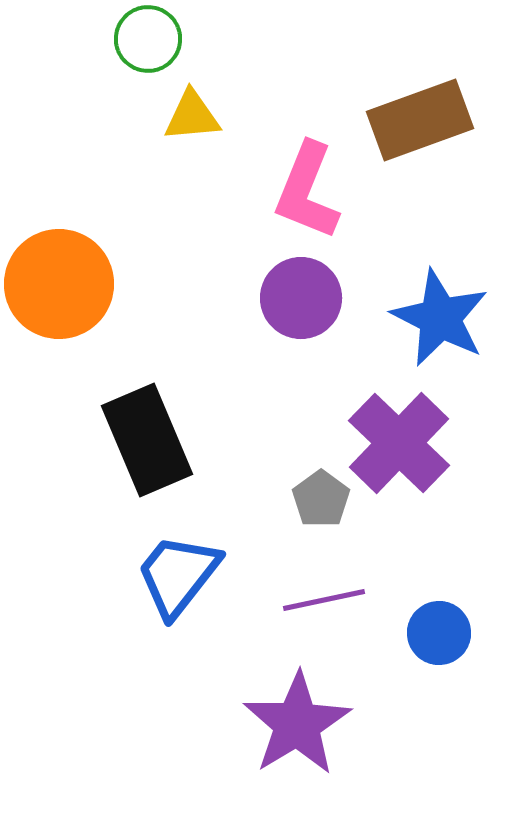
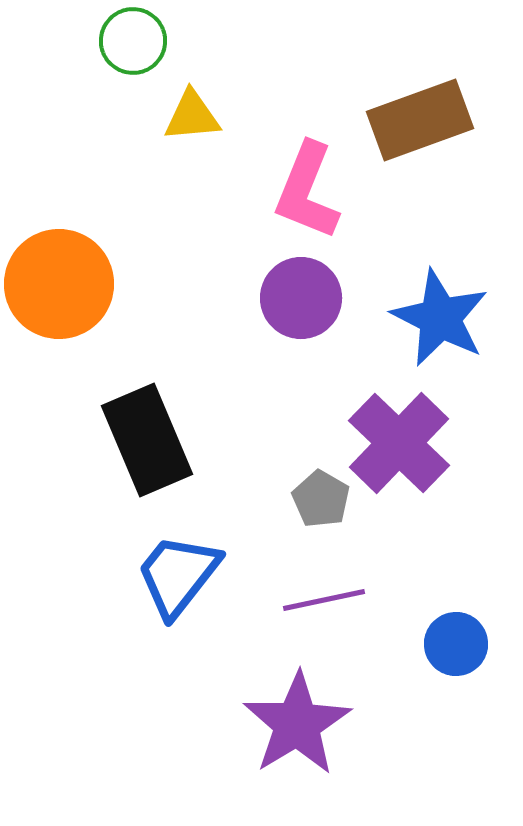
green circle: moved 15 px left, 2 px down
gray pentagon: rotated 6 degrees counterclockwise
blue circle: moved 17 px right, 11 px down
